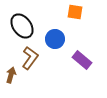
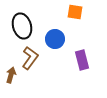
black ellipse: rotated 20 degrees clockwise
purple rectangle: rotated 36 degrees clockwise
